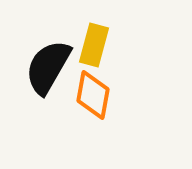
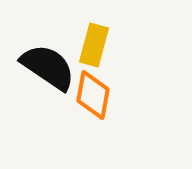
black semicircle: rotated 94 degrees clockwise
